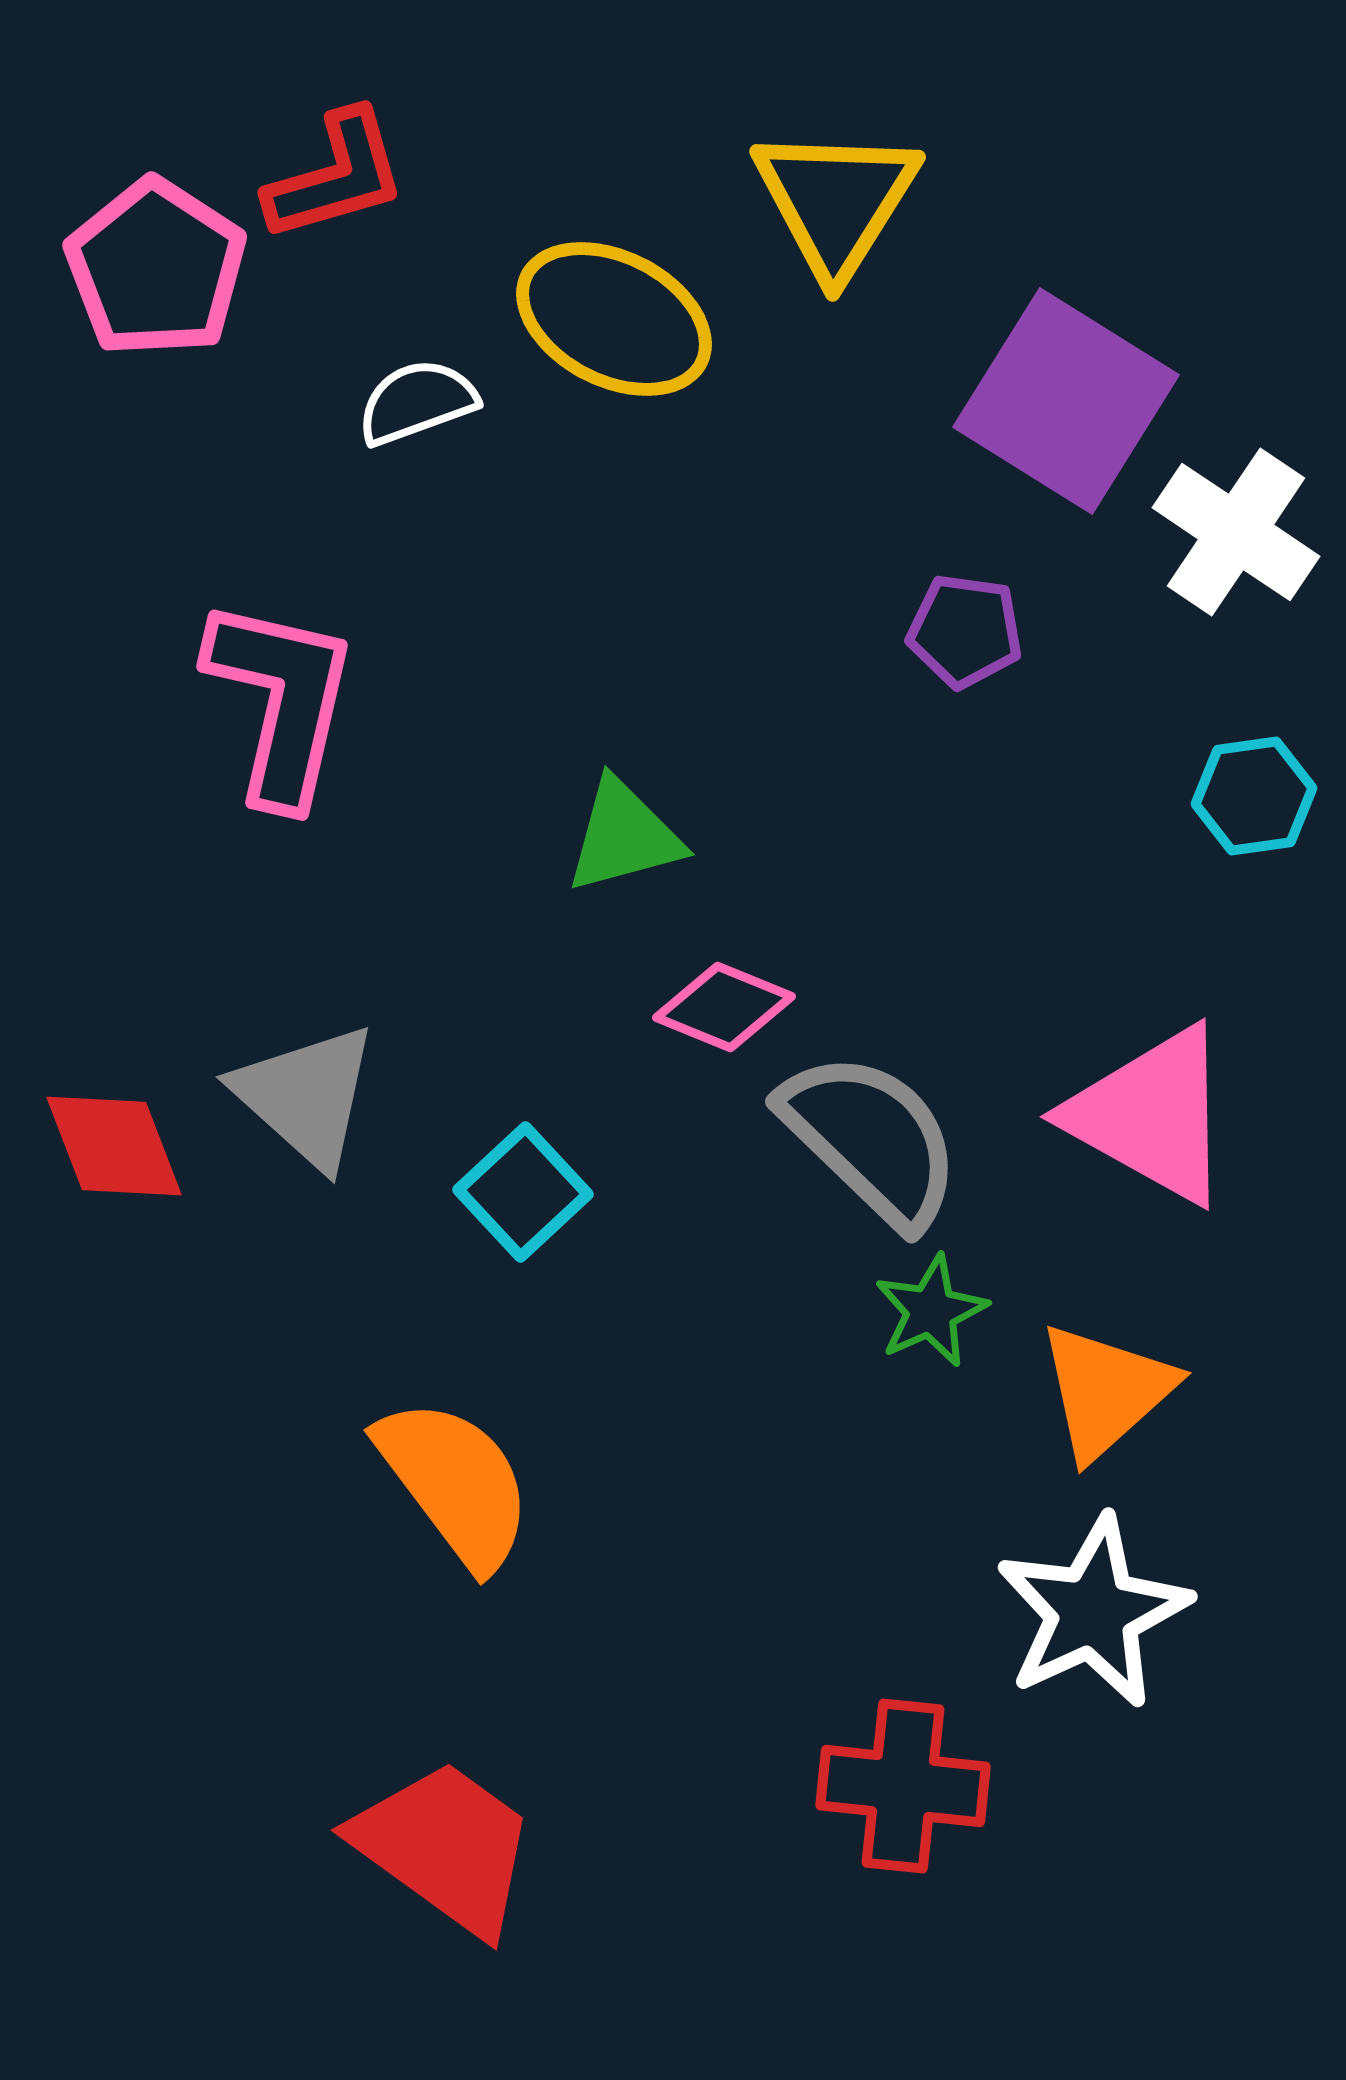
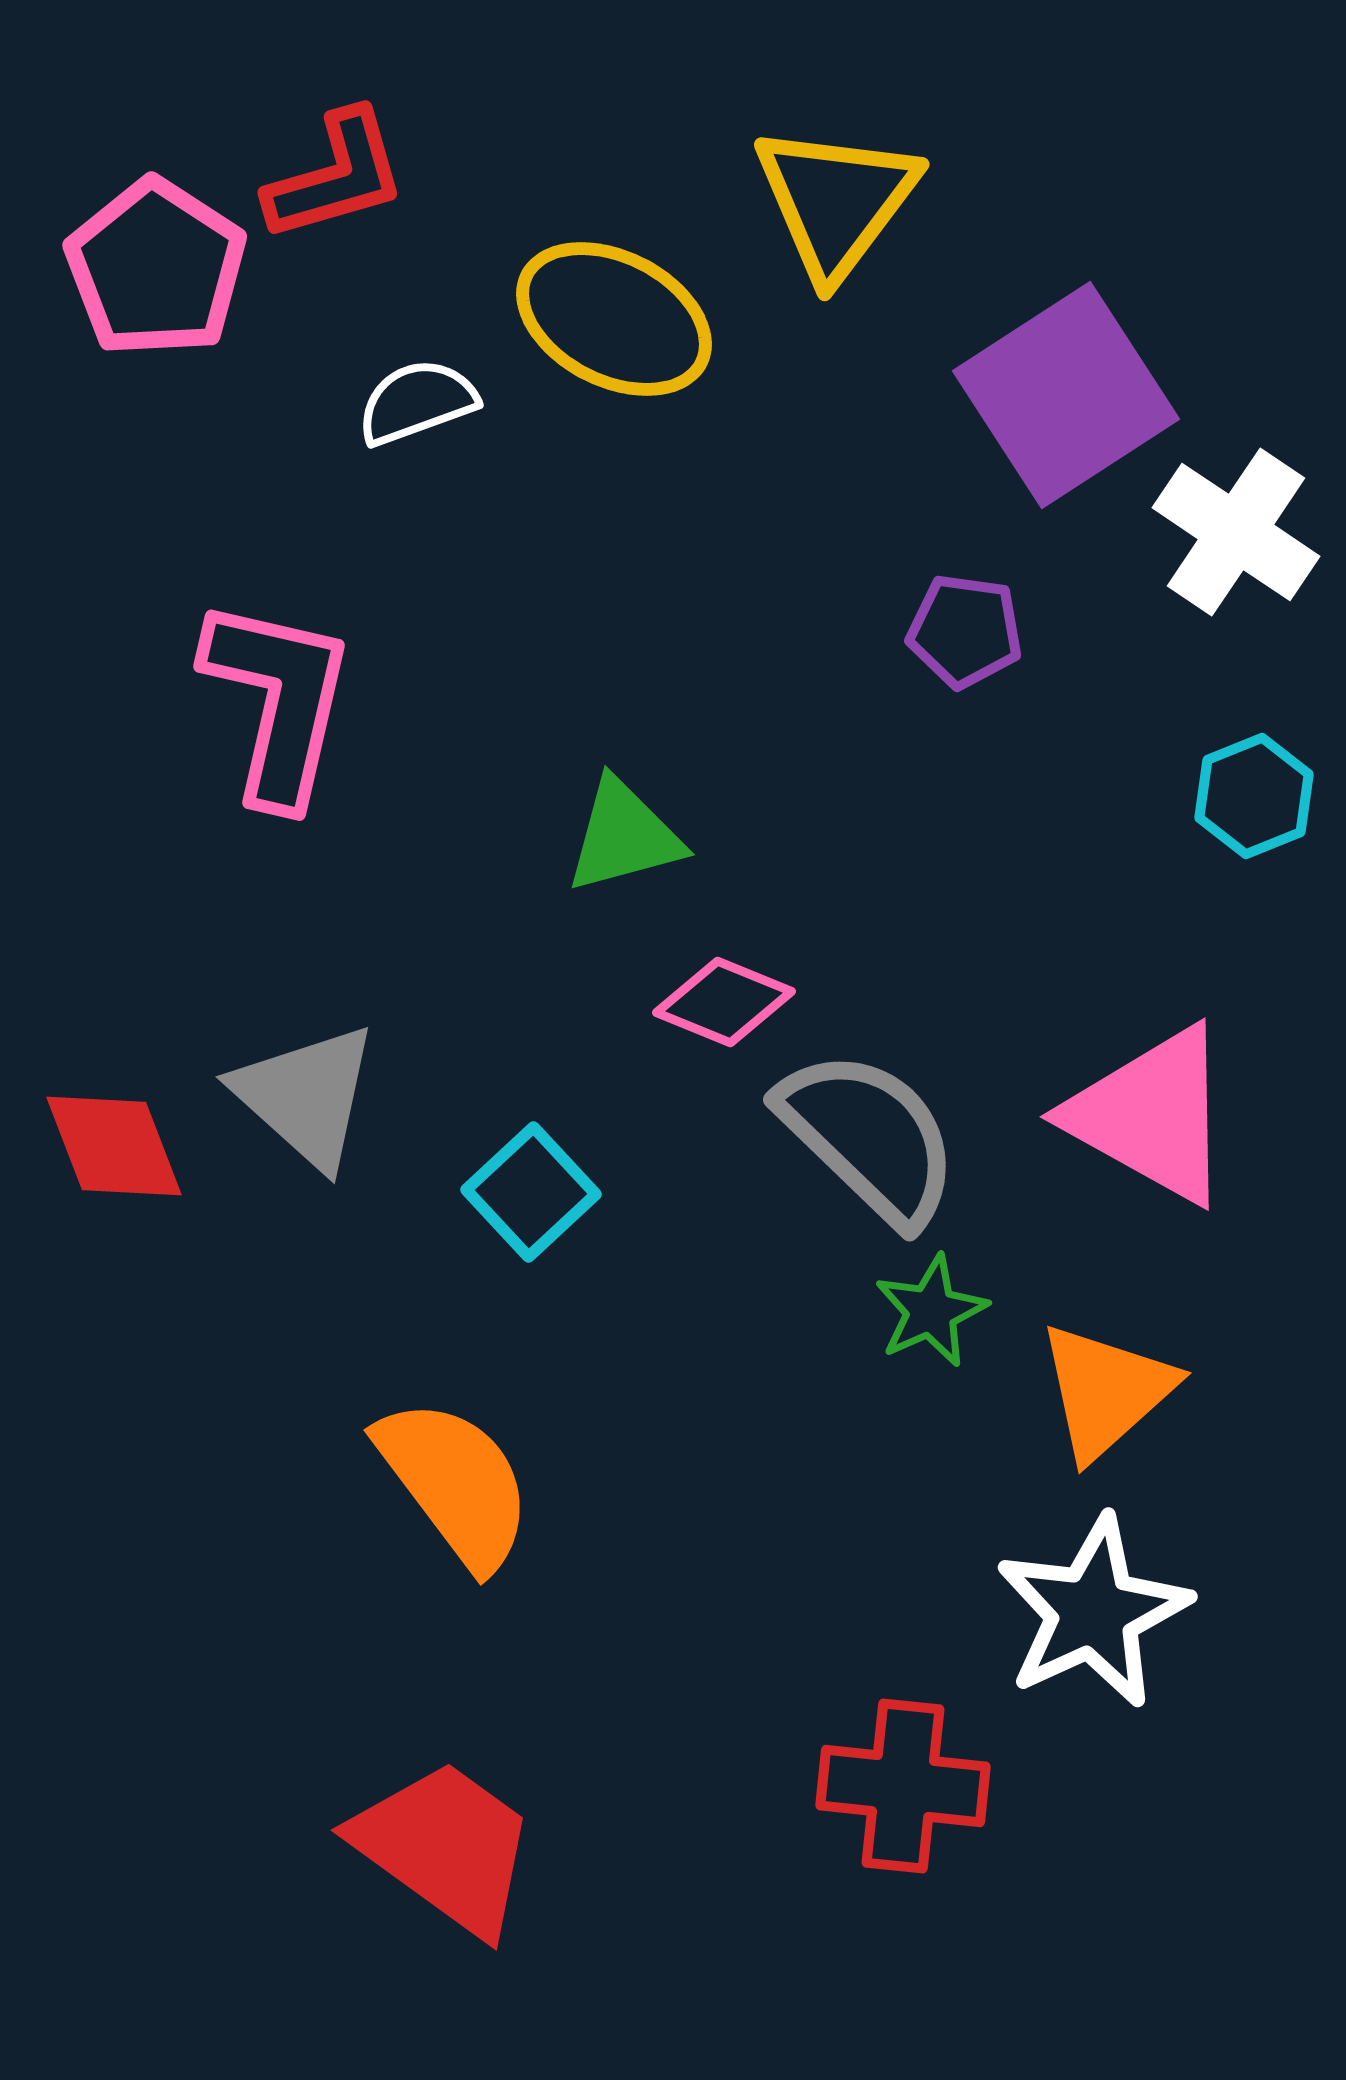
yellow triangle: rotated 5 degrees clockwise
purple square: moved 6 px up; rotated 25 degrees clockwise
pink L-shape: moved 3 px left
cyan hexagon: rotated 14 degrees counterclockwise
pink diamond: moved 5 px up
gray semicircle: moved 2 px left, 2 px up
cyan square: moved 8 px right
